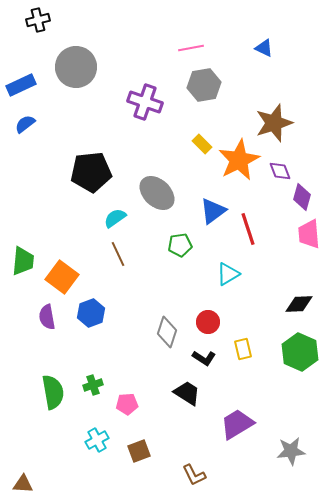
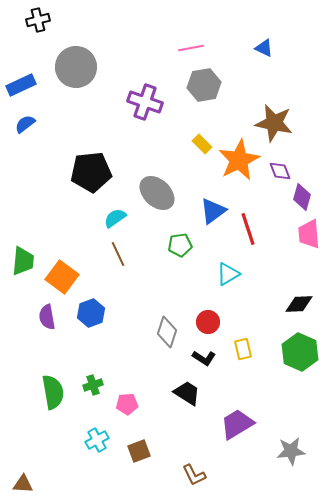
brown star at (274, 123): rotated 30 degrees clockwise
